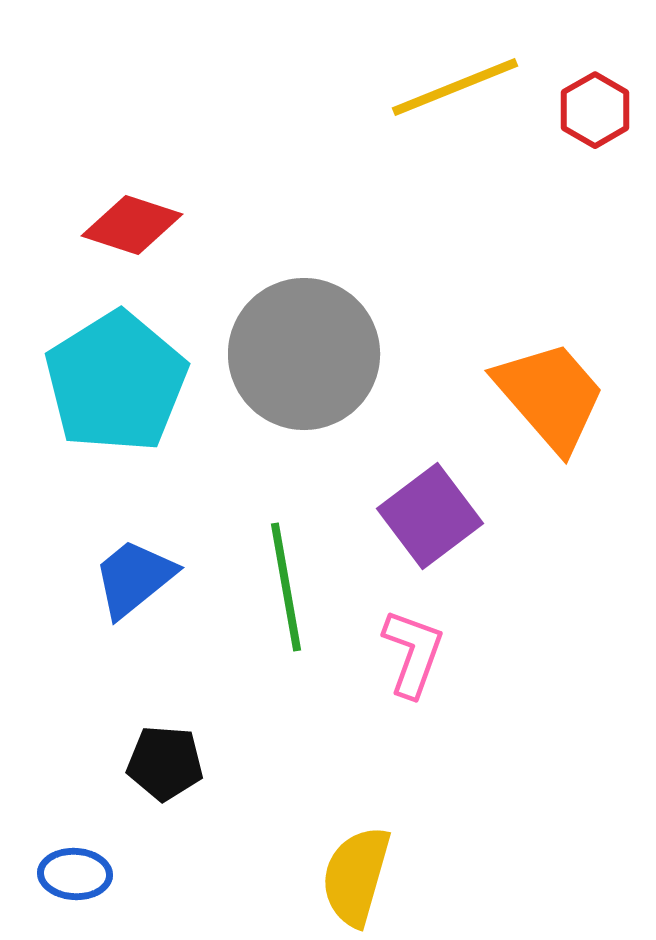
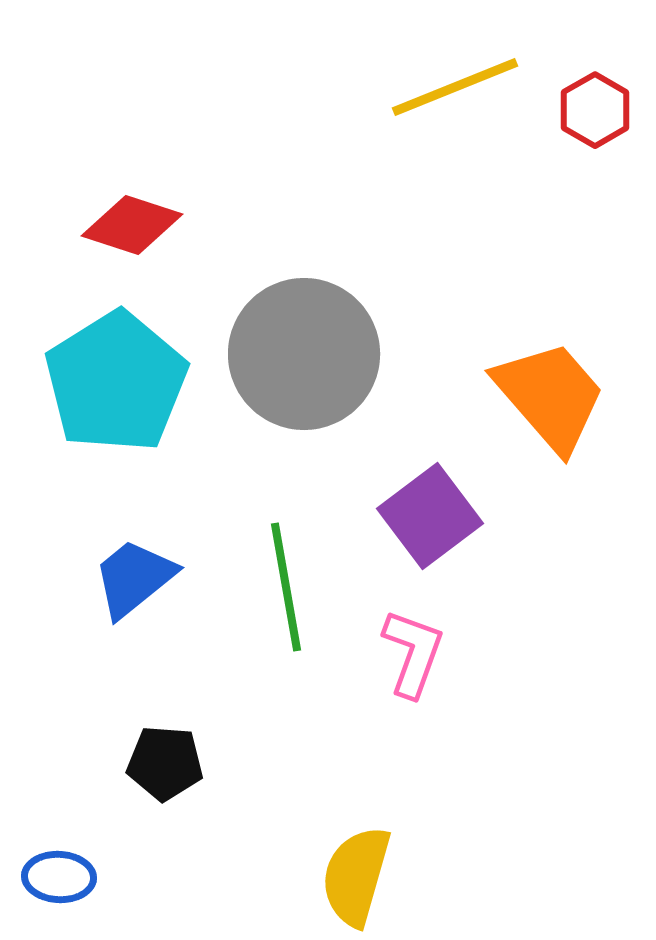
blue ellipse: moved 16 px left, 3 px down
